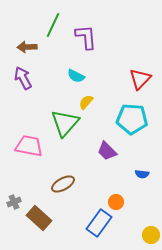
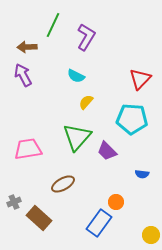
purple L-shape: rotated 36 degrees clockwise
purple arrow: moved 3 px up
green triangle: moved 12 px right, 14 px down
pink trapezoid: moved 1 px left, 3 px down; rotated 20 degrees counterclockwise
